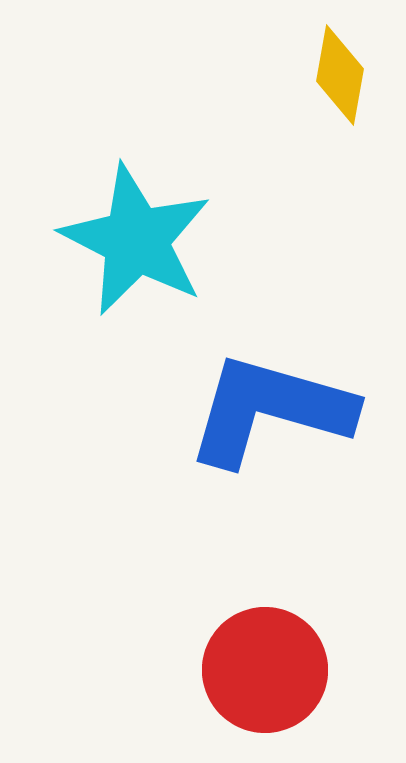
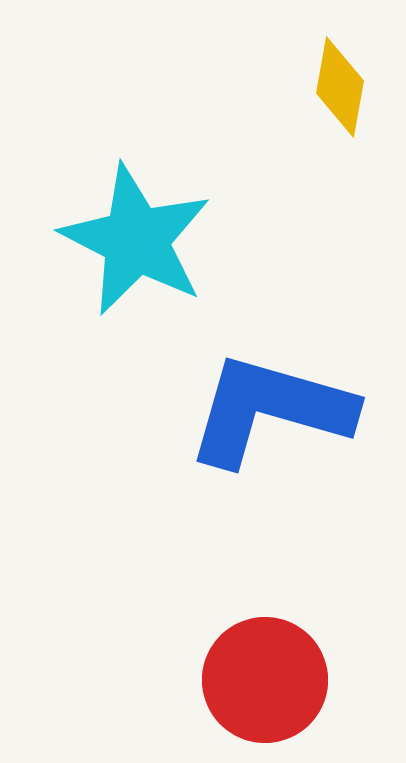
yellow diamond: moved 12 px down
red circle: moved 10 px down
